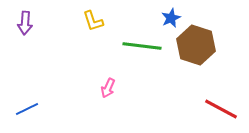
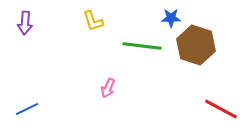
blue star: rotated 24 degrees clockwise
